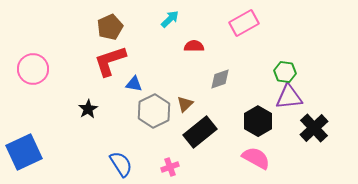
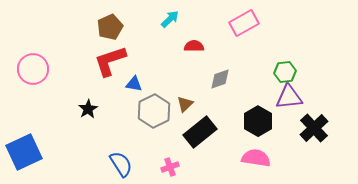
green hexagon: rotated 15 degrees counterclockwise
pink semicircle: rotated 20 degrees counterclockwise
